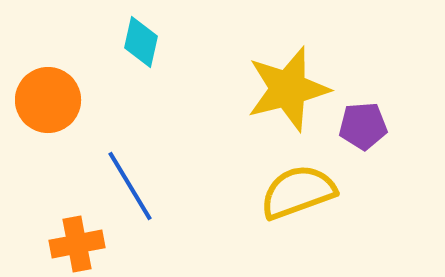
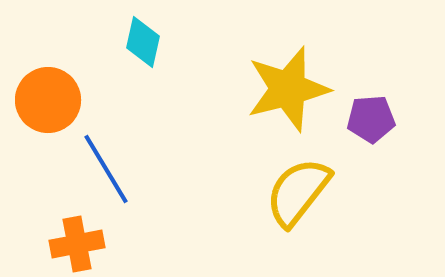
cyan diamond: moved 2 px right
purple pentagon: moved 8 px right, 7 px up
blue line: moved 24 px left, 17 px up
yellow semicircle: rotated 32 degrees counterclockwise
